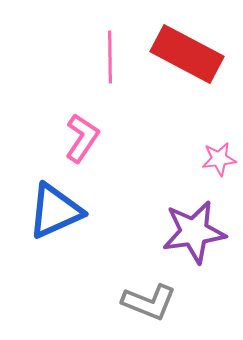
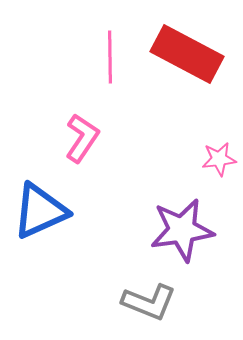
blue triangle: moved 15 px left
purple star: moved 12 px left, 2 px up
